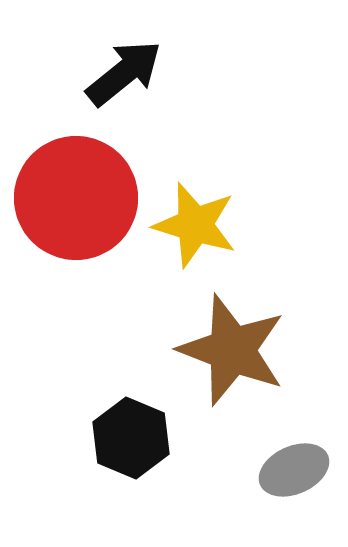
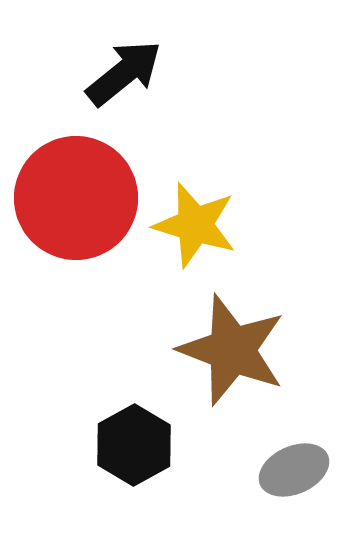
black hexagon: moved 3 px right, 7 px down; rotated 8 degrees clockwise
